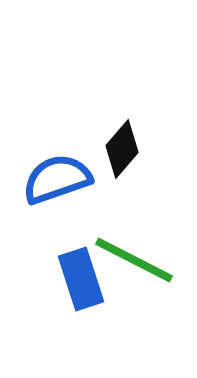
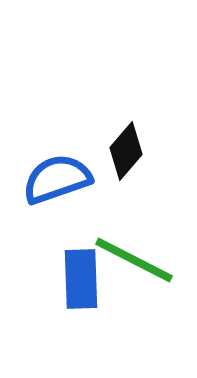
black diamond: moved 4 px right, 2 px down
blue rectangle: rotated 16 degrees clockwise
